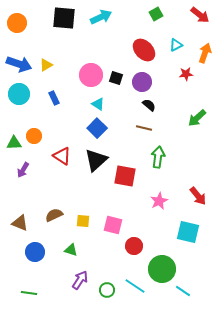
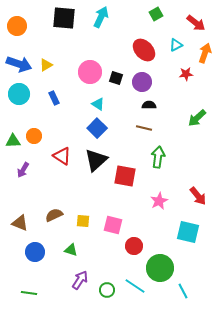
red arrow at (200, 15): moved 4 px left, 8 px down
cyan arrow at (101, 17): rotated 40 degrees counterclockwise
orange circle at (17, 23): moved 3 px down
pink circle at (91, 75): moved 1 px left, 3 px up
black semicircle at (149, 105): rotated 40 degrees counterclockwise
green triangle at (14, 143): moved 1 px left, 2 px up
green circle at (162, 269): moved 2 px left, 1 px up
cyan line at (183, 291): rotated 28 degrees clockwise
